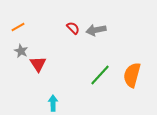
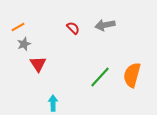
gray arrow: moved 9 px right, 5 px up
gray star: moved 3 px right, 7 px up; rotated 24 degrees clockwise
green line: moved 2 px down
